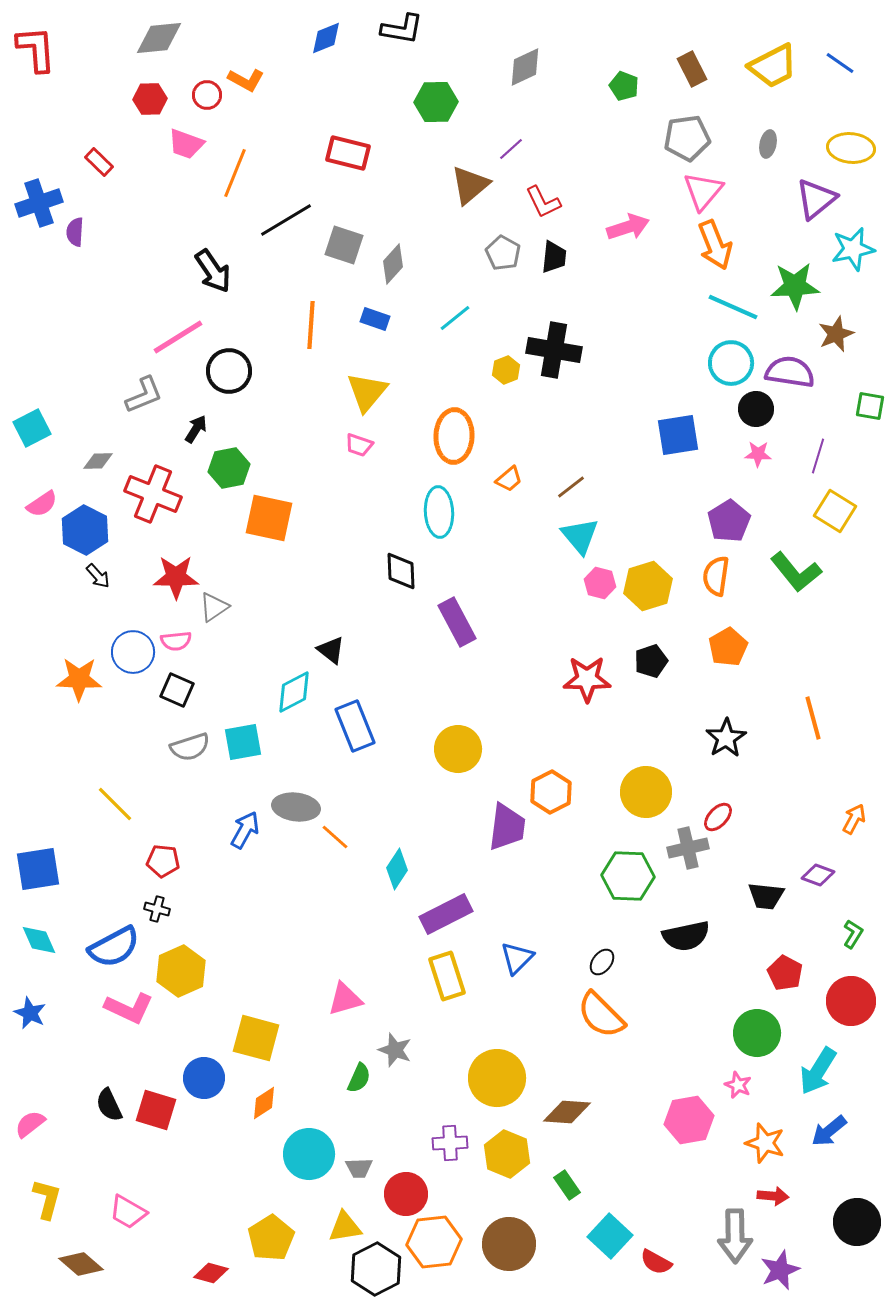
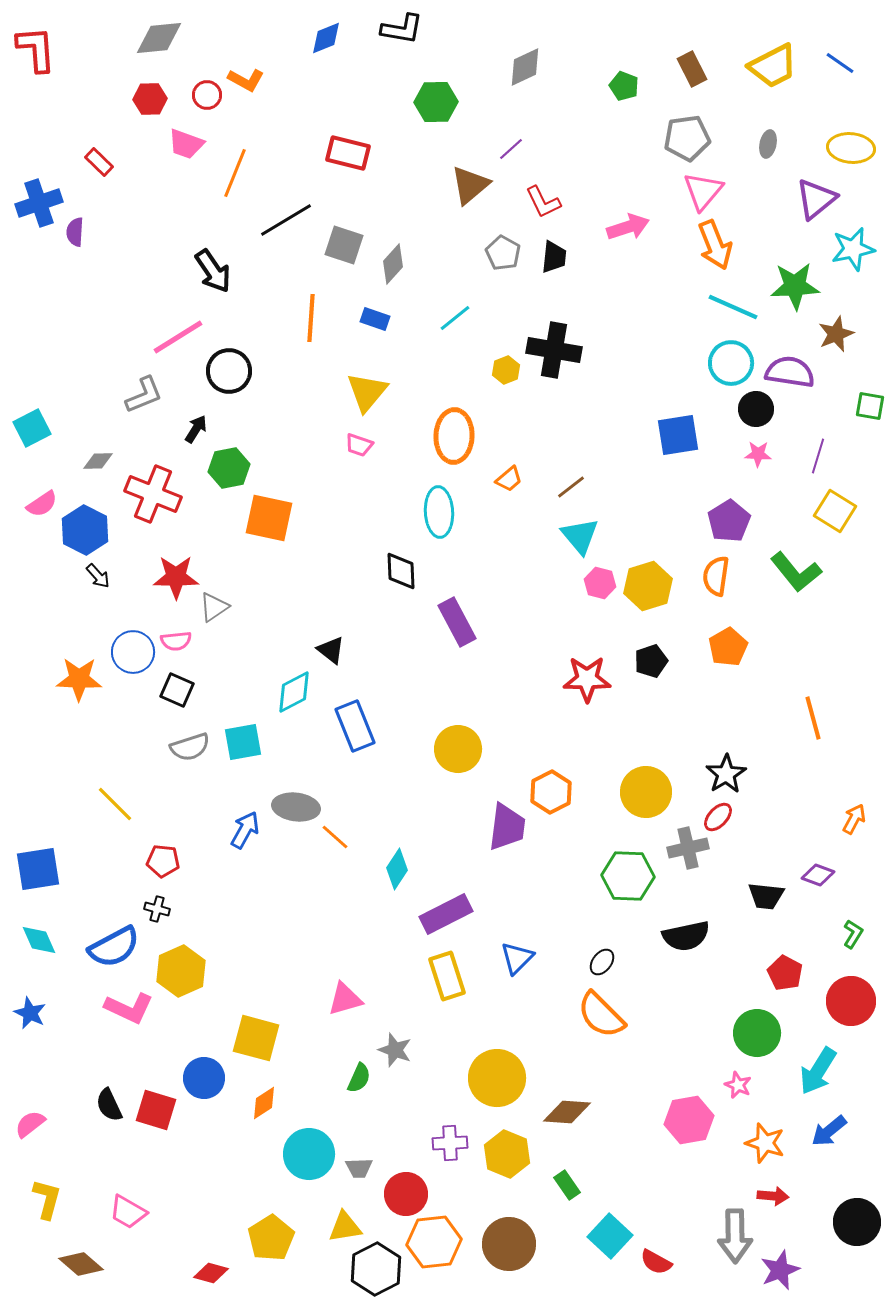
orange line at (311, 325): moved 7 px up
black star at (726, 738): moved 36 px down
